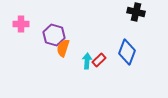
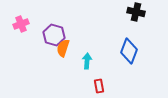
pink cross: rotated 21 degrees counterclockwise
blue diamond: moved 2 px right, 1 px up
red rectangle: moved 26 px down; rotated 56 degrees counterclockwise
